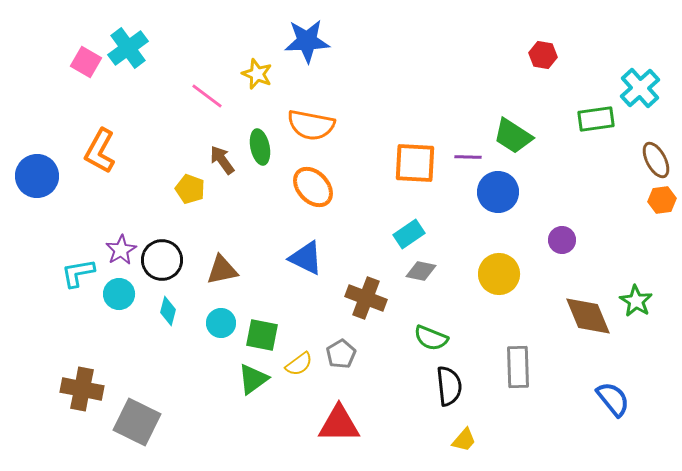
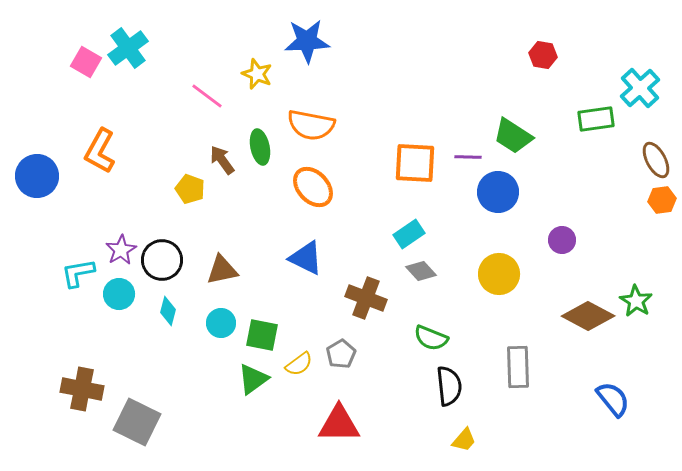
gray diamond at (421, 271): rotated 36 degrees clockwise
brown diamond at (588, 316): rotated 39 degrees counterclockwise
